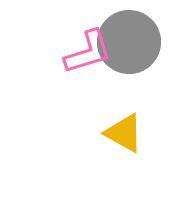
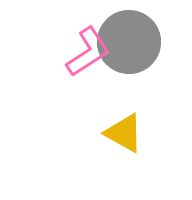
pink L-shape: rotated 16 degrees counterclockwise
